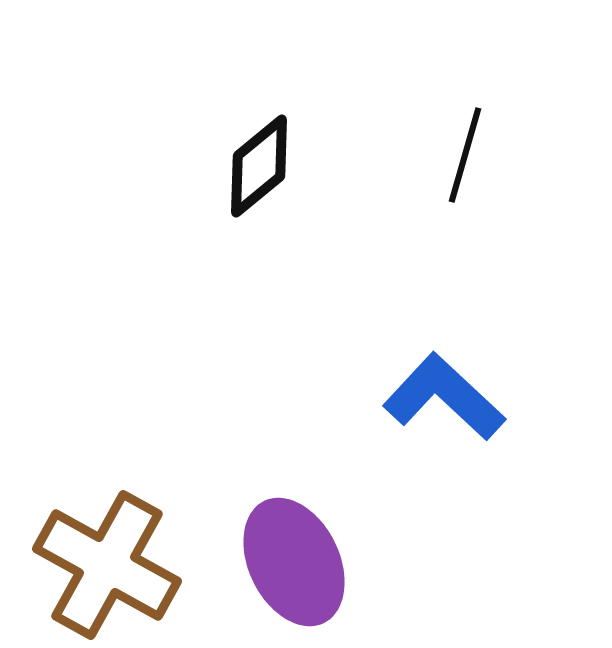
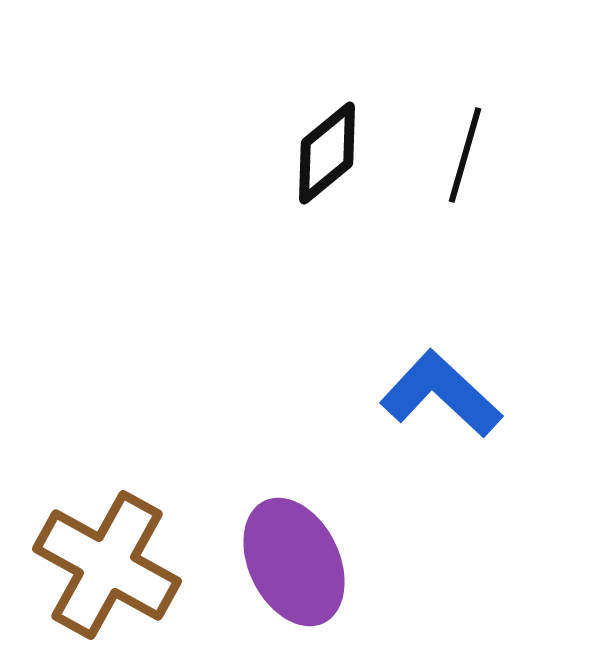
black diamond: moved 68 px right, 13 px up
blue L-shape: moved 3 px left, 3 px up
